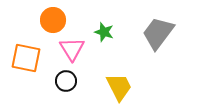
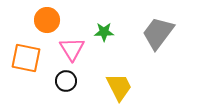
orange circle: moved 6 px left
green star: rotated 18 degrees counterclockwise
